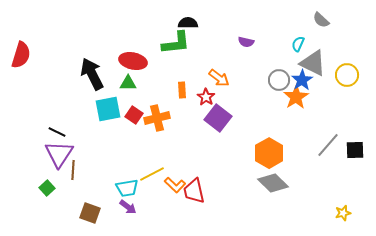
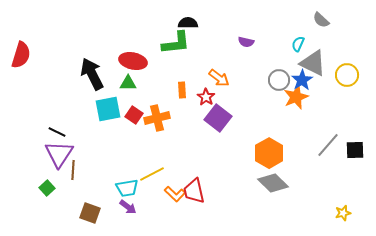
orange star: rotated 10 degrees clockwise
orange L-shape: moved 9 px down
